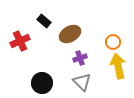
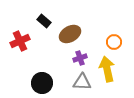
orange circle: moved 1 px right
yellow arrow: moved 11 px left, 3 px down
gray triangle: rotated 42 degrees counterclockwise
